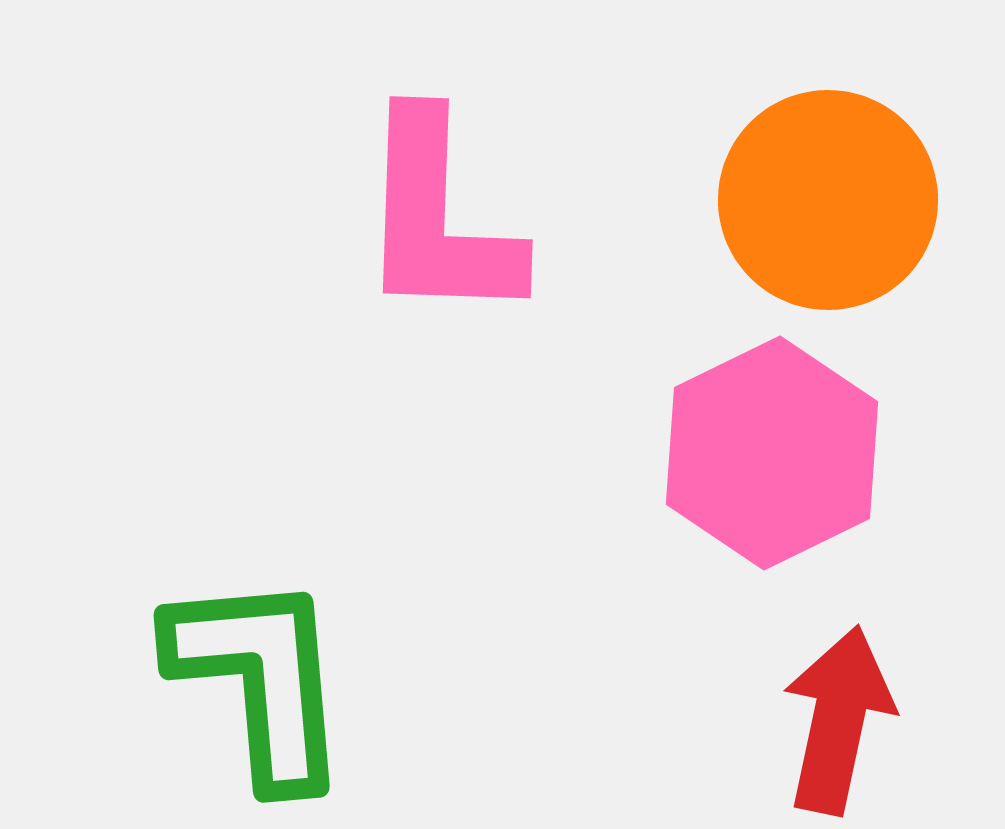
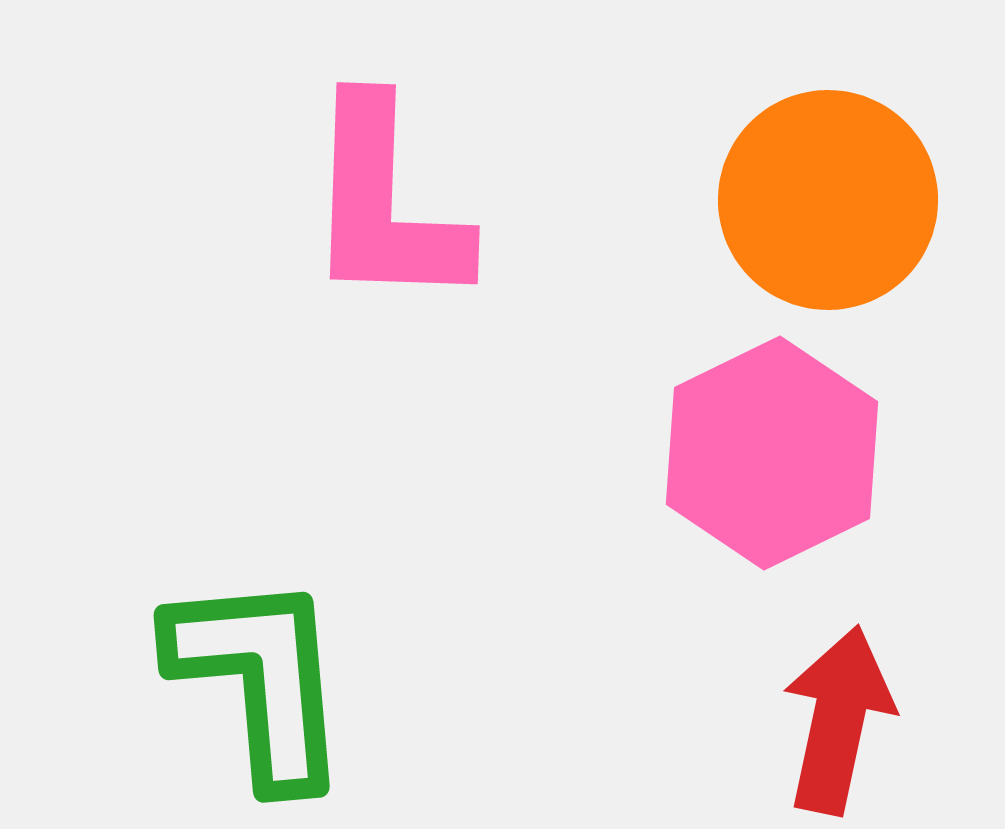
pink L-shape: moved 53 px left, 14 px up
